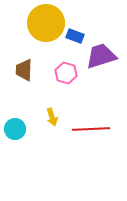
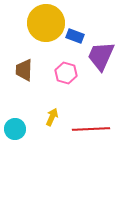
purple trapezoid: rotated 48 degrees counterclockwise
yellow arrow: rotated 138 degrees counterclockwise
